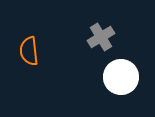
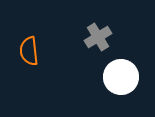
gray cross: moved 3 px left
